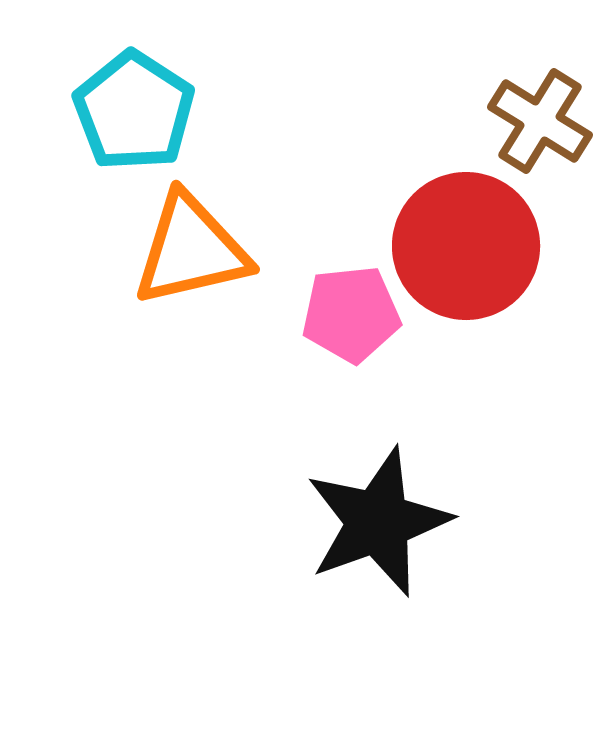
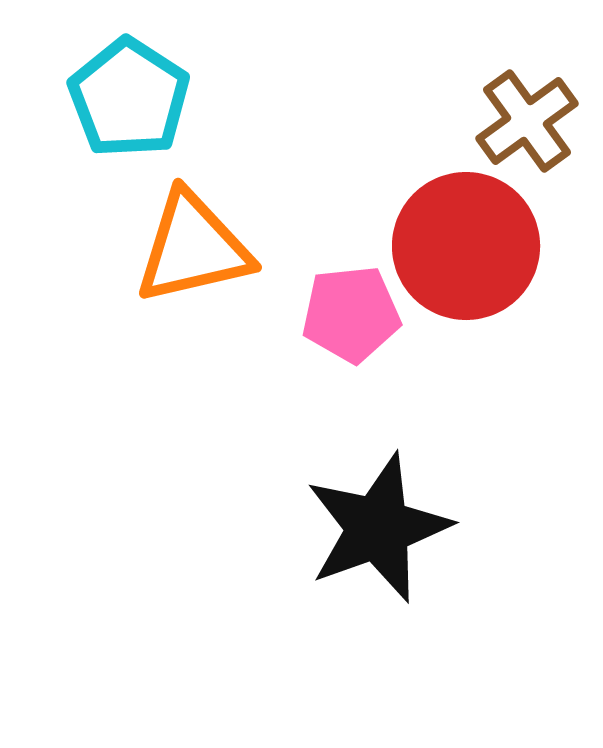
cyan pentagon: moved 5 px left, 13 px up
brown cross: moved 13 px left; rotated 22 degrees clockwise
orange triangle: moved 2 px right, 2 px up
black star: moved 6 px down
